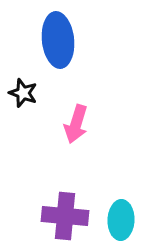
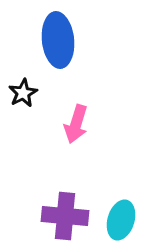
black star: rotated 24 degrees clockwise
cyan ellipse: rotated 15 degrees clockwise
